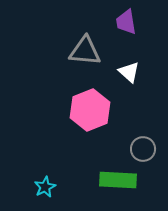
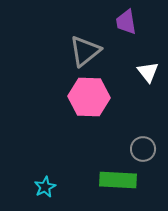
gray triangle: rotated 44 degrees counterclockwise
white triangle: moved 19 px right; rotated 10 degrees clockwise
pink hexagon: moved 1 px left, 13 px up; rotated 24 degrees clockwise
